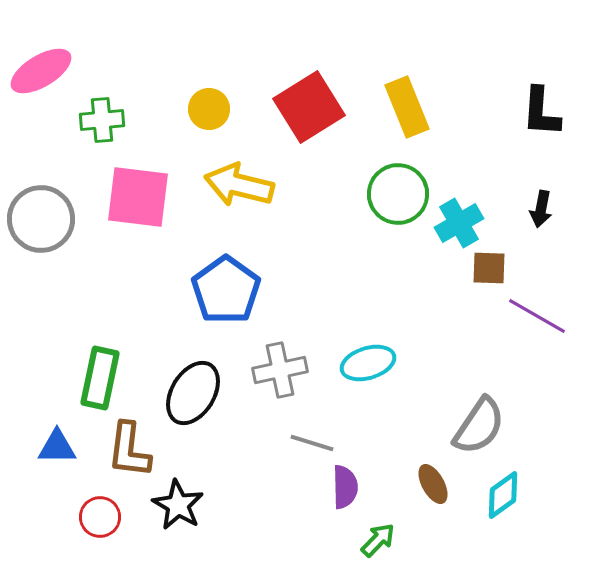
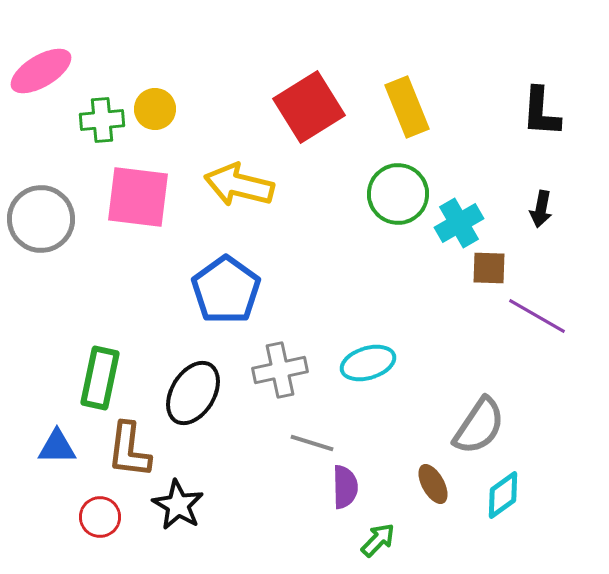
yellow circle: moved 54 px left
